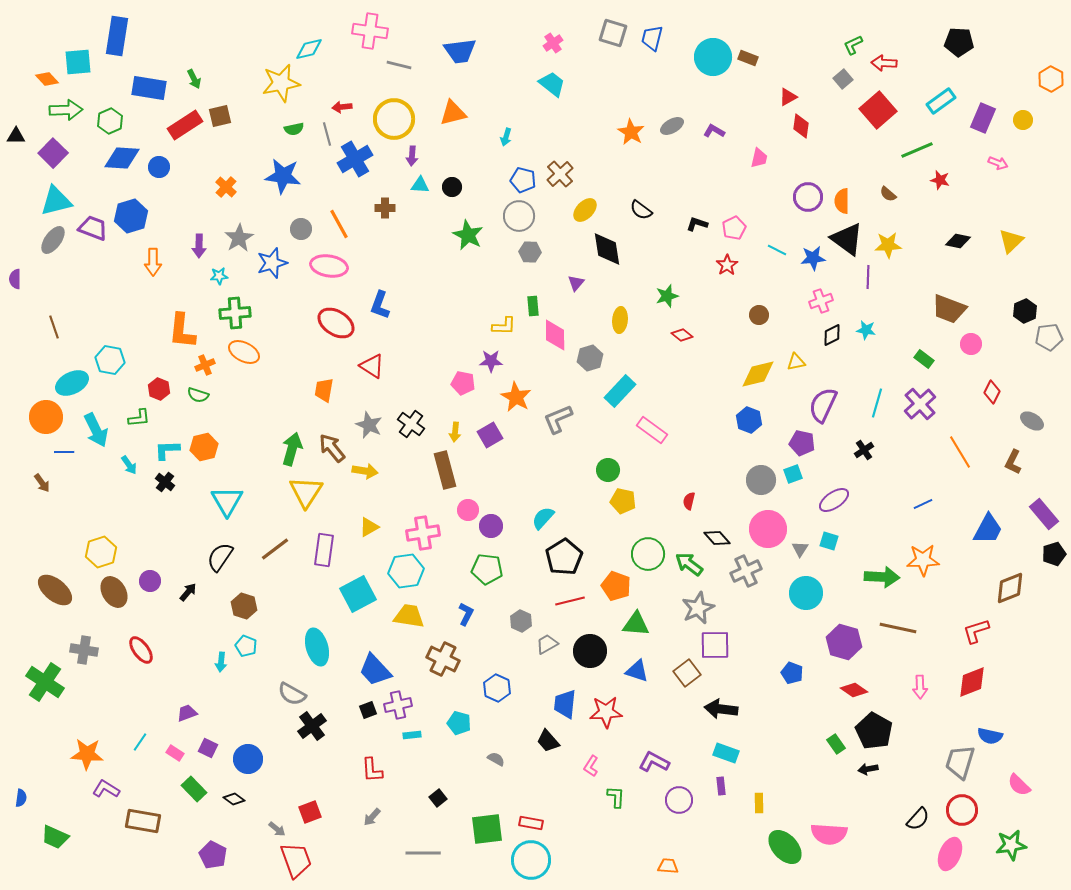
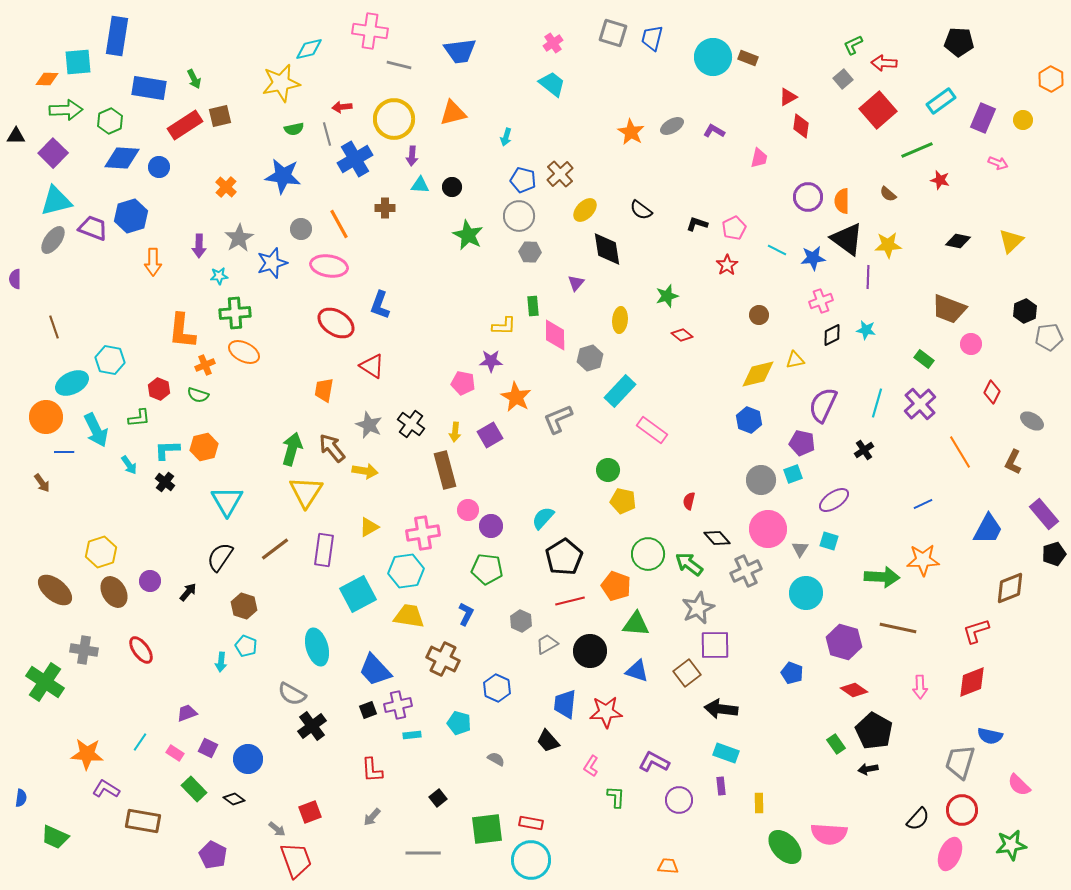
orange diamond at (47, 79): rotated 45 degrees counterclockwise
yellow triangle at (796, 362): moved 1 px left, 2 px up
